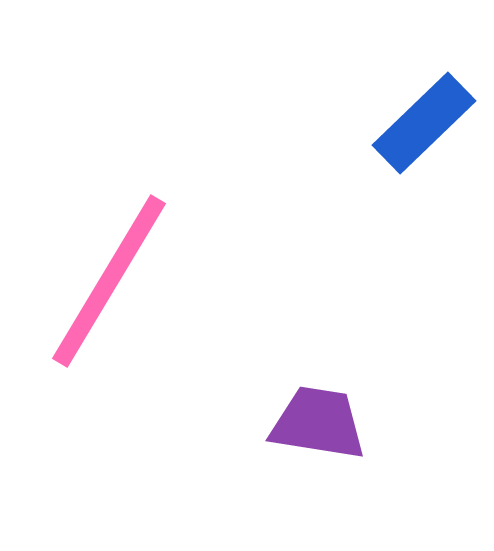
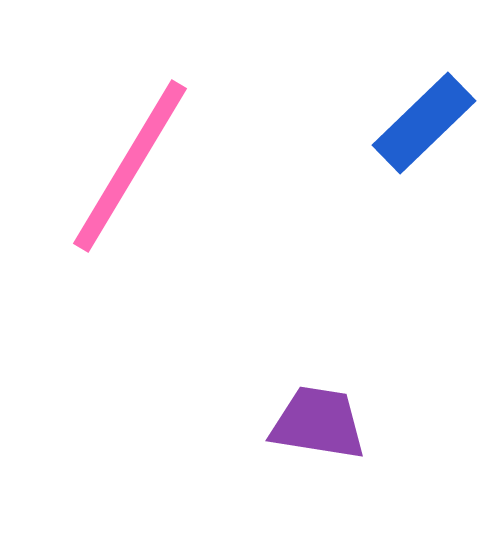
pink line: moved 21 px right, 115 px up
